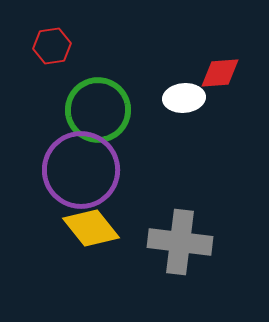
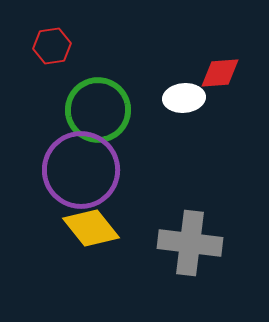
gray cross: moved 10 px right, 1 px down
